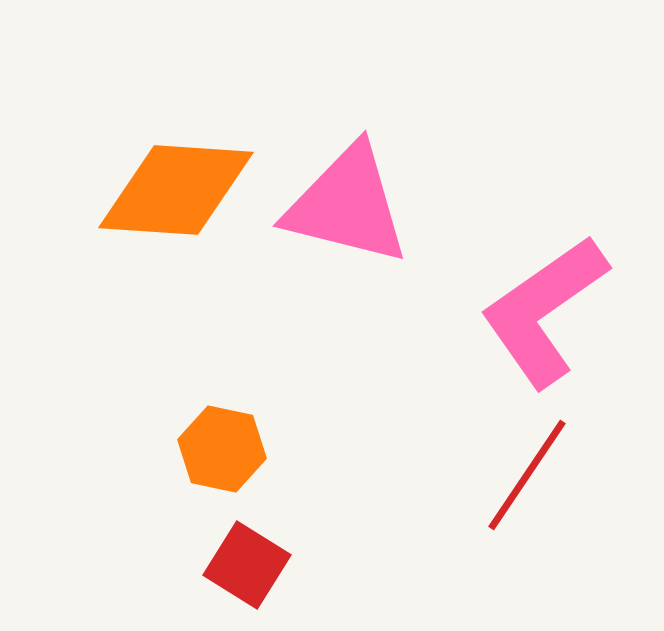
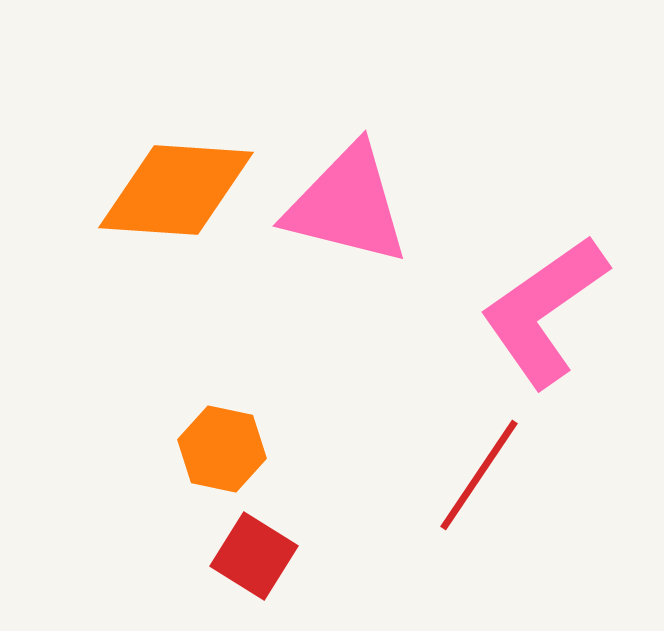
red line: moved 48 px left
red square: moved 7 px right, 9 px up
